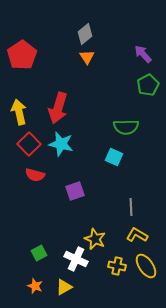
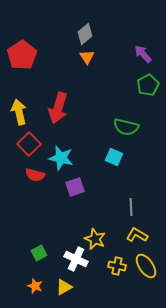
green semicircle: rotated 15 degrees clockwise
cyan star: moved 14 px down
purple square: moved 4 px up
